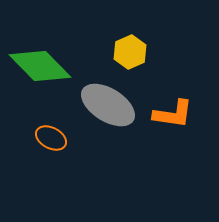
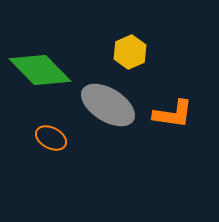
green diamond: moved 4 px down
